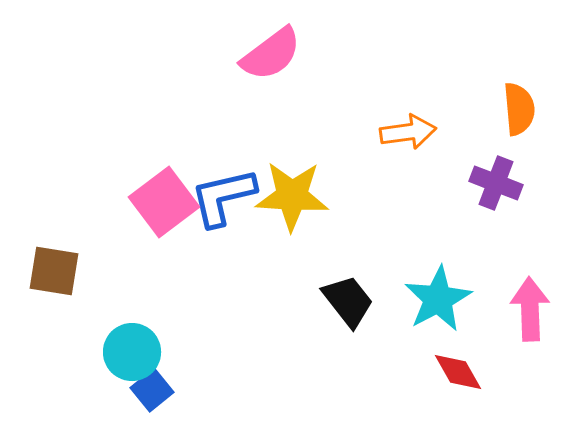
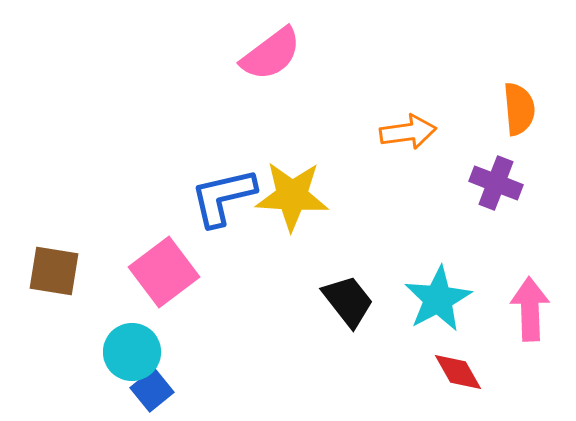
pink square: moved 70 px down
